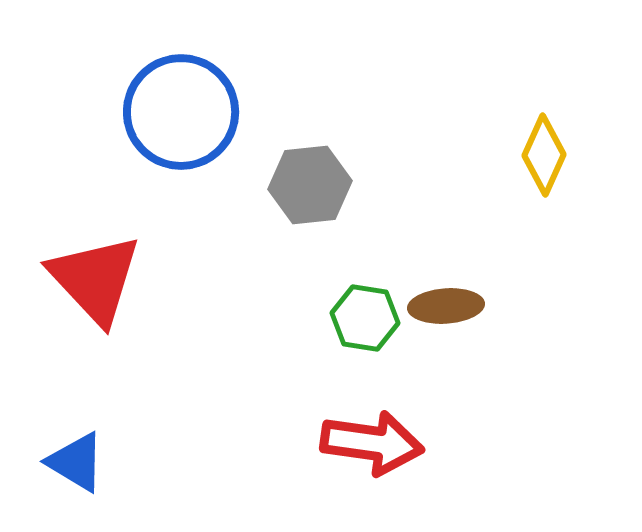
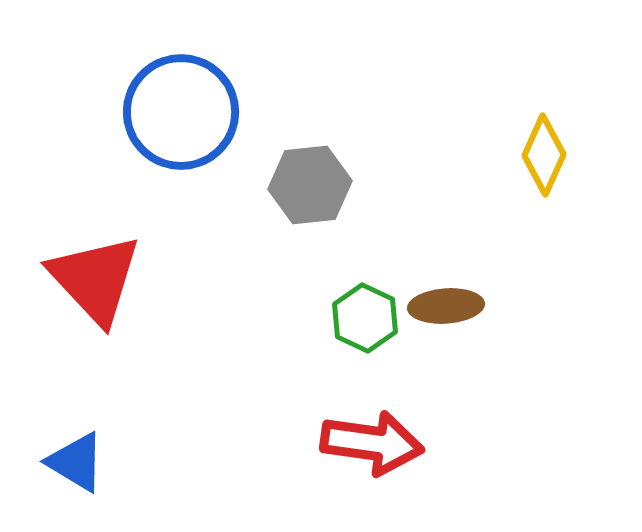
green hexagon: rotated 16 degrees clockwise
